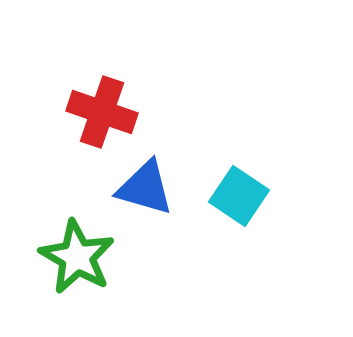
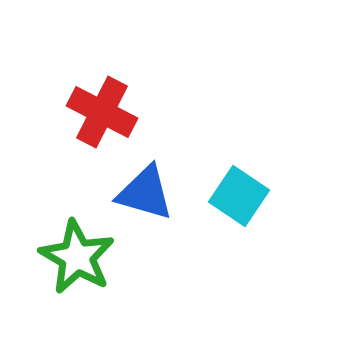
red cross: rotated 8 degrees clockwise
blue triangle: moved 5 px down
